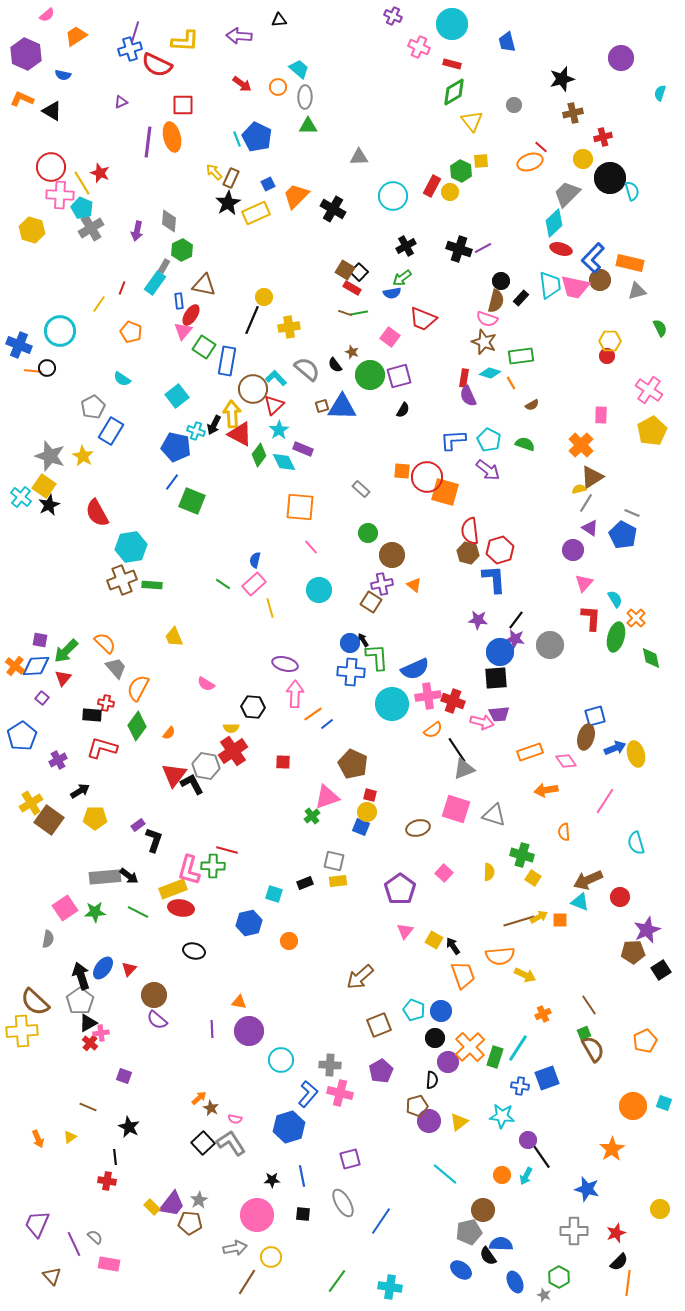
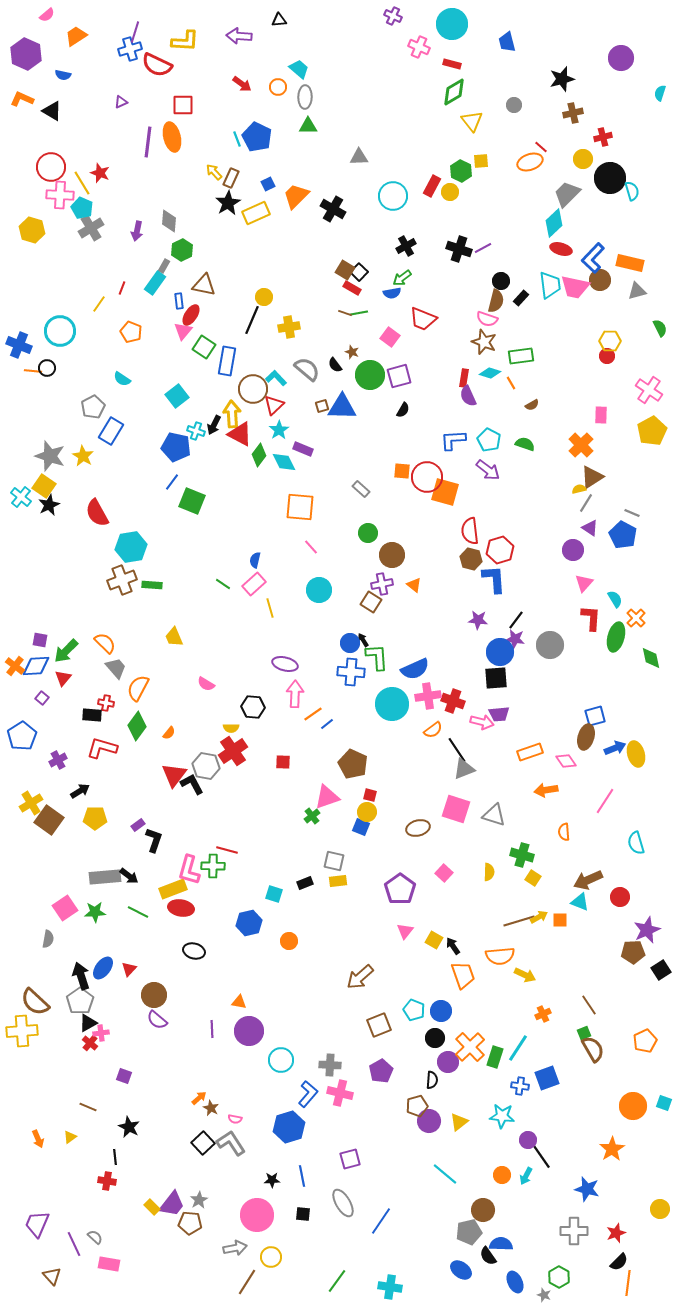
brown hexagon at (468, 553): moved 3 px right, 6 px down
